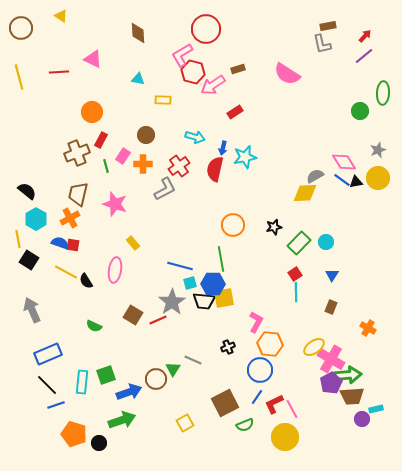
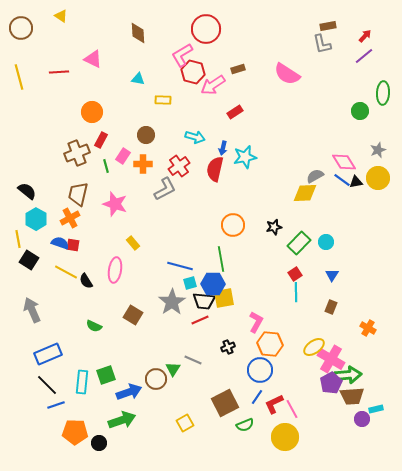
red line at (158, 320): moved 42 px right
orange pentagon at (74, 434): moved 1 px right, 2 px up; rotated 15 degrees counterclockwise
